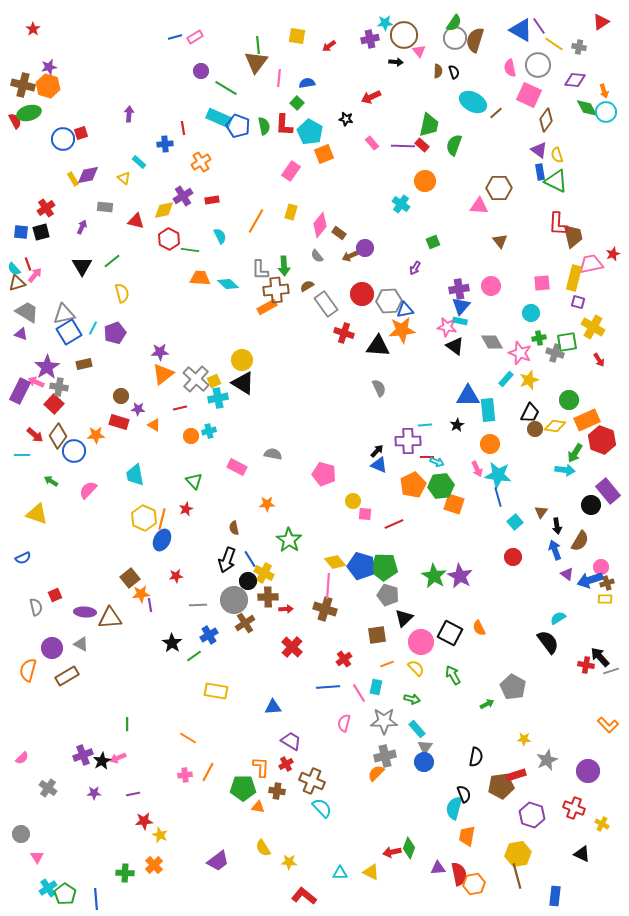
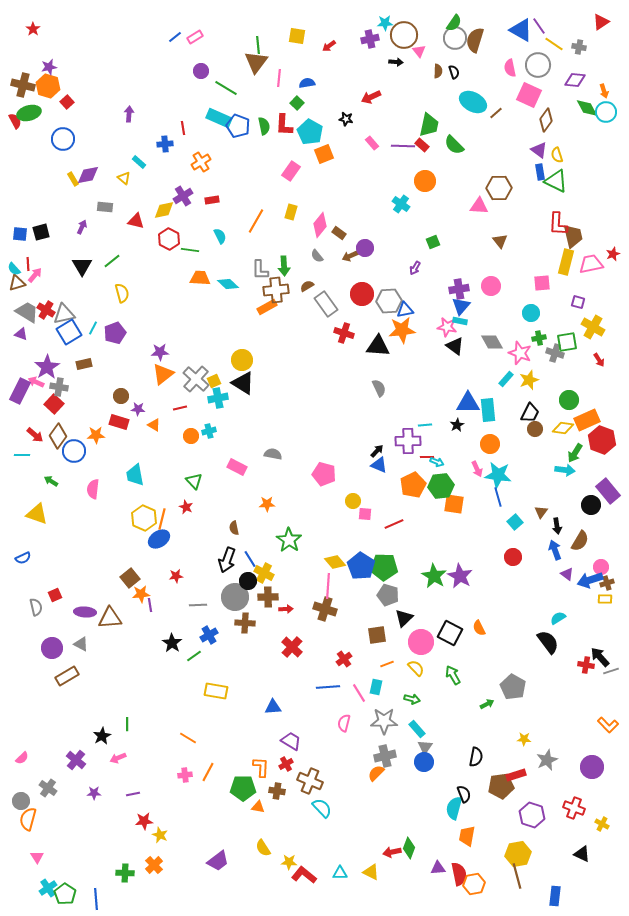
blue line at (175, 37): rotated 24 degrees counterclockwise
red square at (81, 133): moved 14 px left, 31 px up; rotated 24 degrees counterclockwise
green semicircle at (454, 145): rotated 65 degrees counterclockwise
red cross at (46, 208): moved 102 px down; rotated 24 degrees counterclockwise
blue square at (21, 232): moved 1 px left, 2 px down
red line at (28, 264): rotated 16 degrees clockwise
yellow rectangle at (574, 278): moved 8 px left, 16 px up
blue triangle at (468, 396): moved 7 px down
yellow diamond at (555, 426): moved 8 px right, 2 px down
pink semicircle at (88, 490): moved 5 px right, 1 px up; rotated 36 degrees counterclockwise
orange square at (454, 504): rotated 10 degrees counterclockwise
red star at (186, 509): moved 2 px up; rotated 24 degrees counterclockwise
blue ellipse at (162, 540): moved 3 px left, 1 px up; rotated 30 degrees clockwise
blue pentagon at (361, 566): rotated 16 degrees clockwise
gray circle at (234, 600): moved 1 px right, 3 px up
brown cross at (245, 623): rotated 36 degrees clockwise
orange semicircle at (28, 670): moved 149 px down
purple cross at (83, 755): moved 7 px left, 5 px down; rotated 30 degrees counterclockwise
black star at (102, 761): moved 25 px up
purple circle at (588, 771): moved 4 px right, 4 px up
brown cross at (312, 781): moved 2 px left
gray circle at (21, 834): moved 33 px up
red L-shape at (304, 896): moved 21 px up
